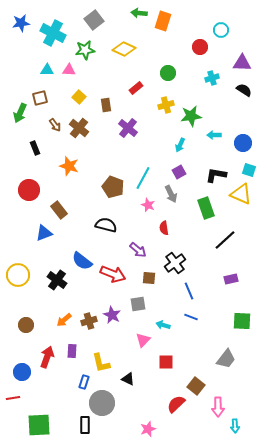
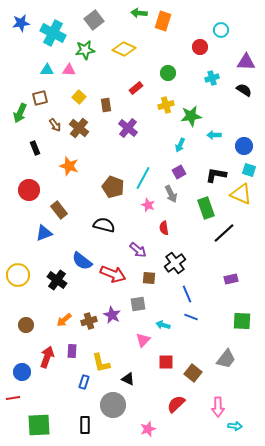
purple triangle at (242, 63): moved 4 px right, 1 px up
blue circle at (243, 143): moved 1 px right, 3 px down
black semicircle at (106, 225): moved 2 px left
black line at (225, 240): moved 1 px left, 7 px up
blue line at (189, 291): moved 2 px left, 3 px down
brown square at (196, 386): moved 3 px left, 13 px up
gray circle at (102, 403): moved 11 px right, 2 px down
cyan arrow at (235, 426): rotated 80 degrees counterclockwise
